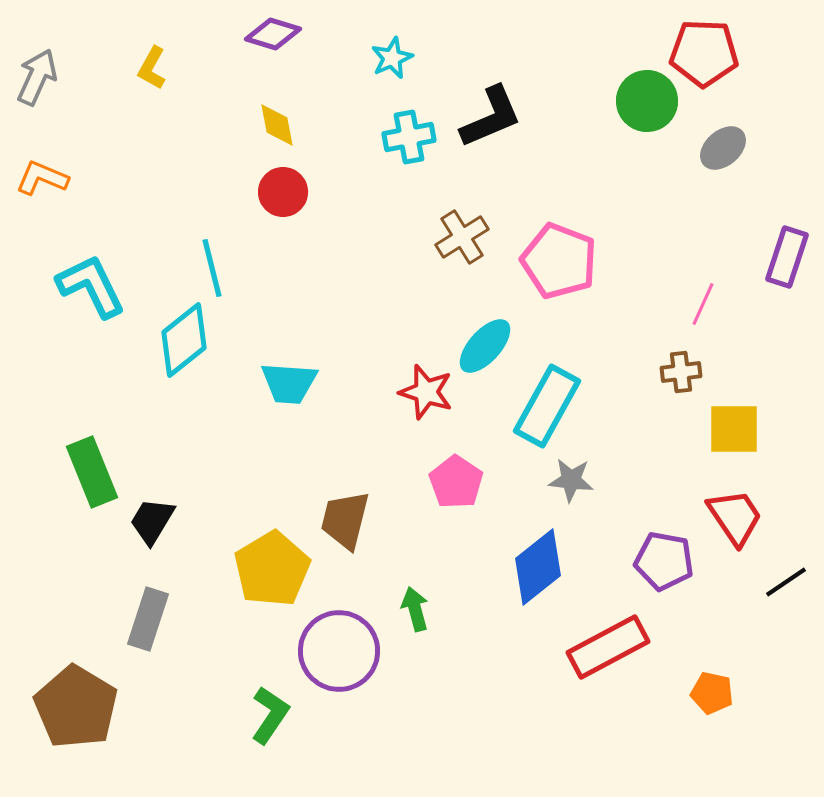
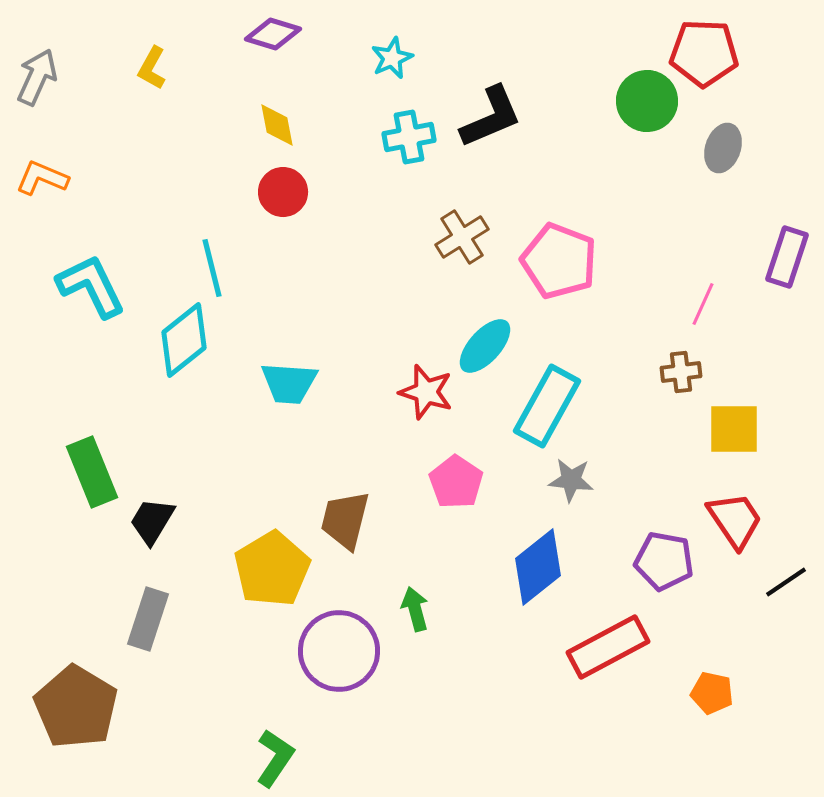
gray ellipse at (723, 148): rotated 30 degrees counterclockwise
red trapezoid at (735, 517): moved 3 px down
green L-shape at (270, 715): moved 5 px right, 43 px down
